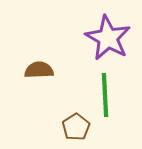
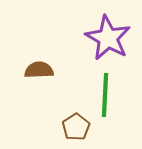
green line: rotated 6 degrees clockwise
